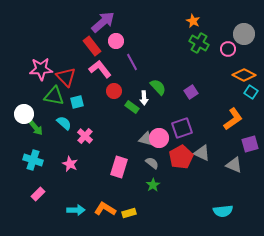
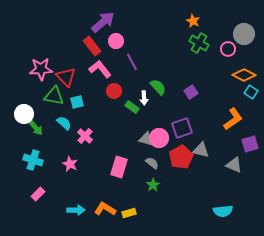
gray triangle at (202, 153): moved 1 px left, 3 px up; rotated 12 degrees counterclockwise
